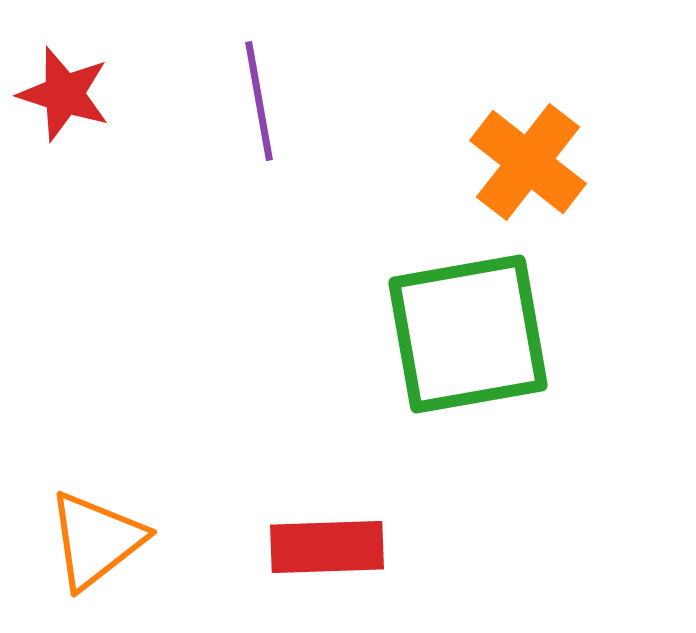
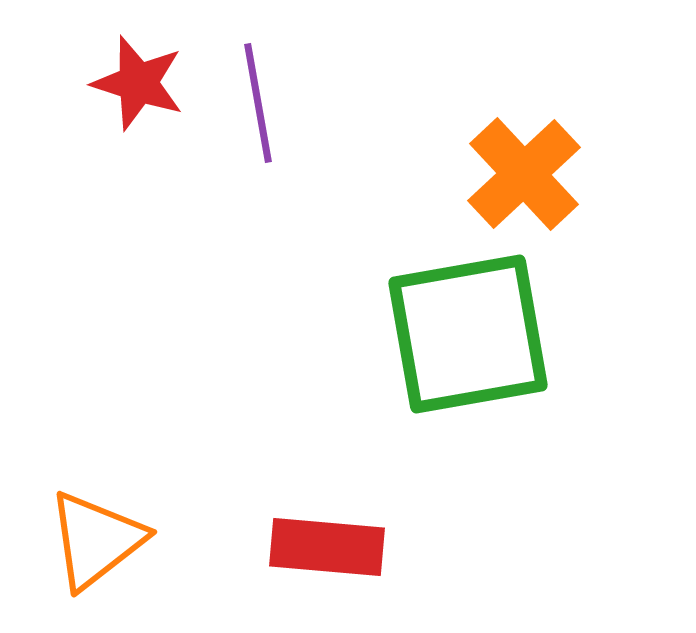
red star: moved 74 px right, 11 px up
purple line: moved 1 px left, 2 px down
orange cross: moved 4 px left, 12 px down; rotated 9 degrees clockwise
red rectangle: rotated 7 degrees clockwise
